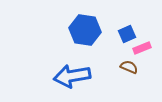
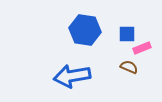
blue square: rotated 24 degrees clockwise
